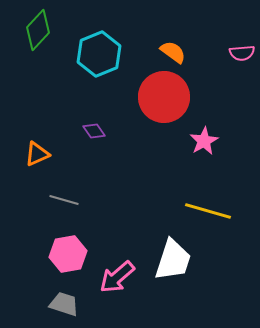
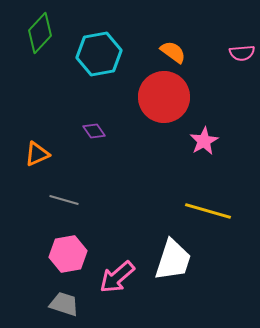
green diamond: moved 2 px right, 3 px down
cyan hexagon: rotated 12 degrees clockwise
